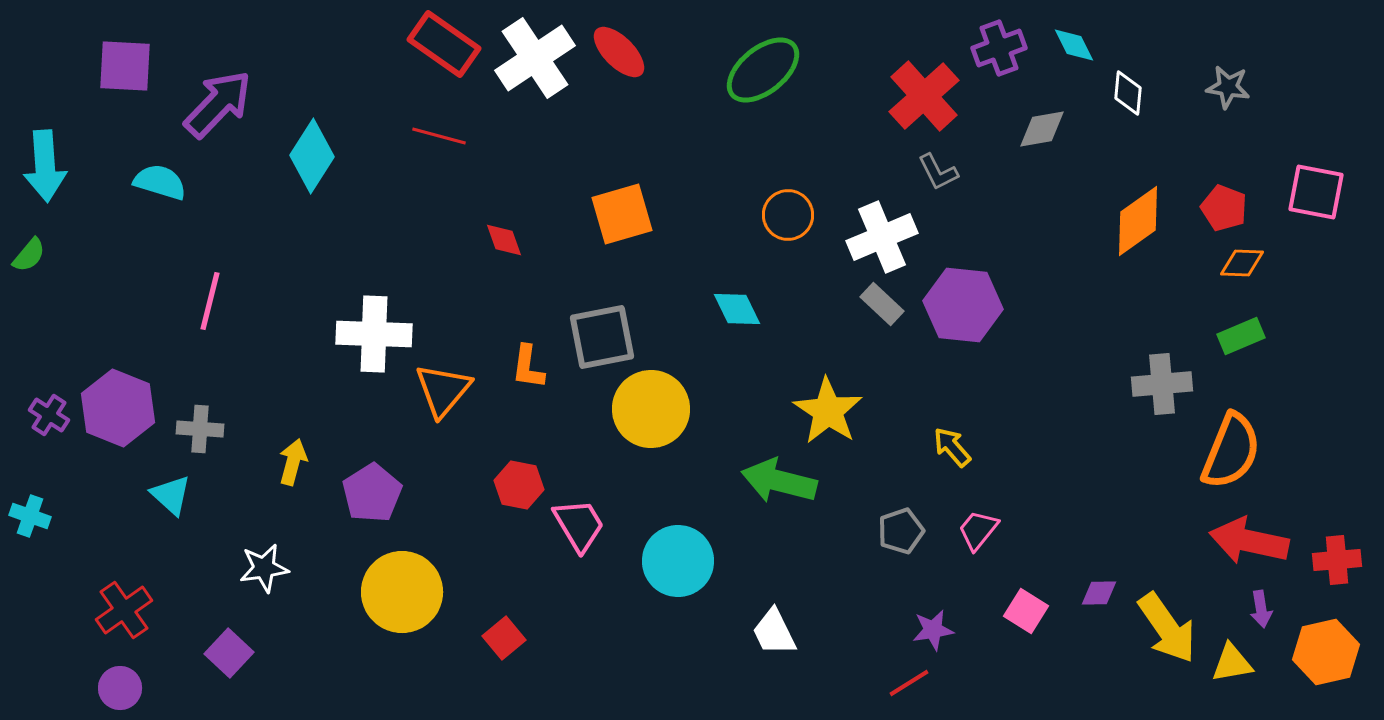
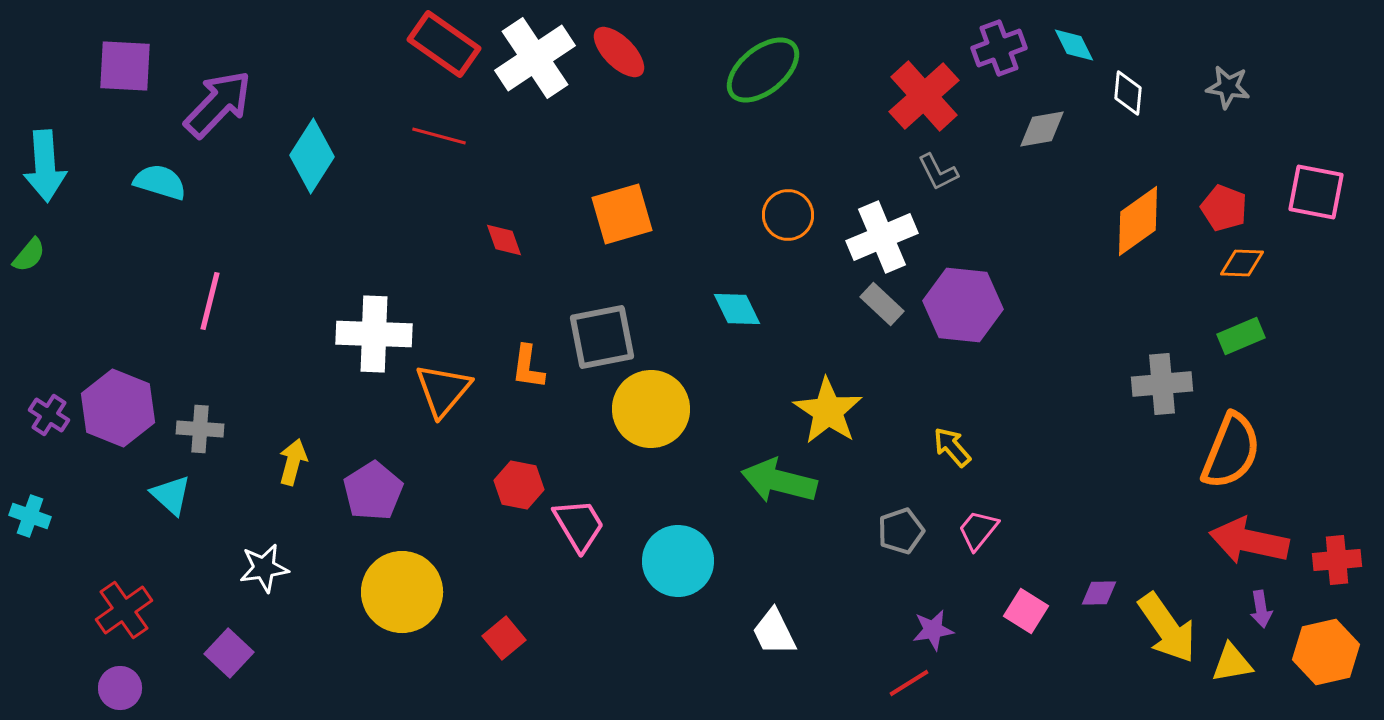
purple pentagon at (372, 493): moved 1 px right, 2 px up
